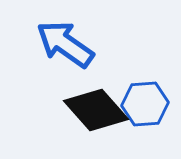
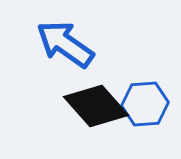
black diamond: moved 4 px up
